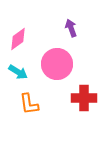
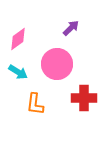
purple arrow: rotated 66 degrees clockwise
orange L-shape: moved 6 px right; rotated 15 degrees clockwise
